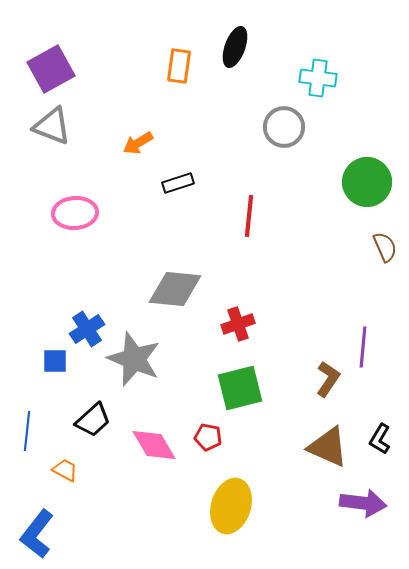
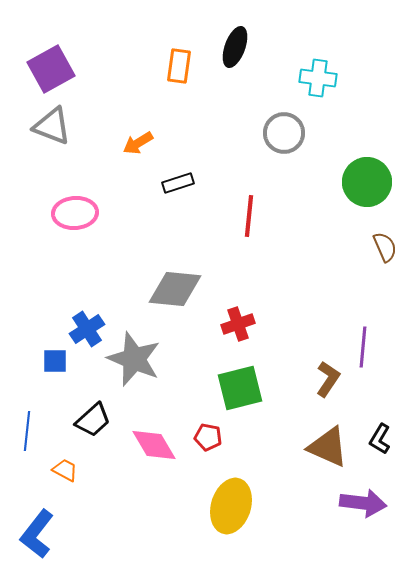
gray circle: moved 6 px down
